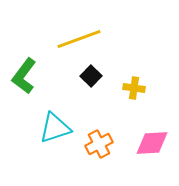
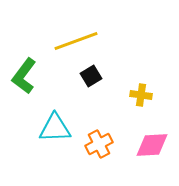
yellow line: moved 3 px left, 2 px down
black square: rotated 15 degrees clockwise
yellow cross: moved 7 px right, 7 px down
cyan triangle: rotated 16 degrees clockwise
pink diamond: moved 2 px down
